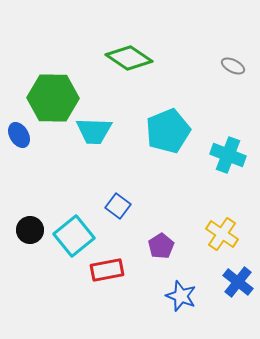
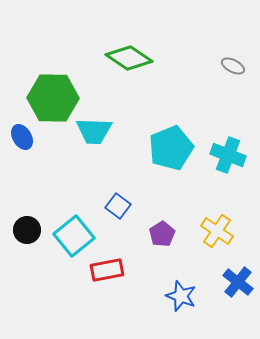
cyan pentagon: moved 3 px right, 17 px down
blue ellipse: moved 3 px right, 2 px down
black circle: moved 3 px left
yellow cross: moved 5 px left, 3 px up
purple pentagon: moved 1 px right, 12 px up
